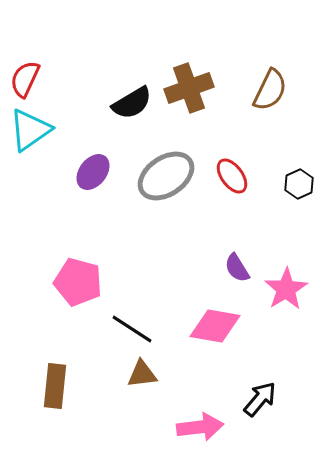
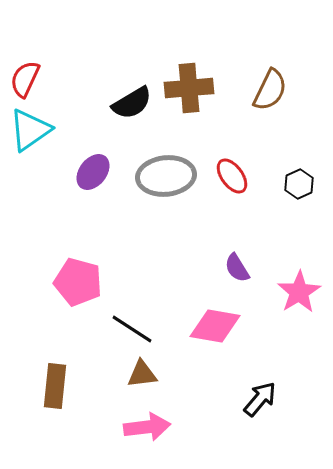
brown cross: rotated 15 degrees clockwise
gray ellipse: rotated 28 degrees clockwise
pink star: moved 13 px right, 3 px down
pink arrow: moved 53 px left
